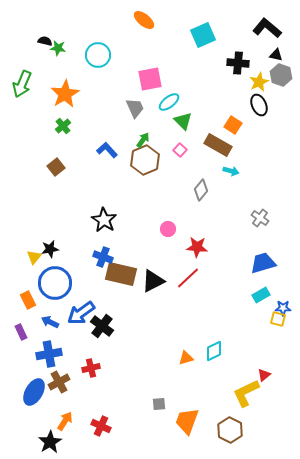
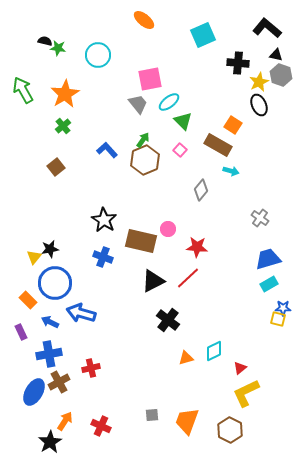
green arrow at (22, 84): moved 1 px right, 6 px down; rotated 128 degrees clockwise
gray trapezoid at (135, 108): moved 3 px right, 4 px up; rotated 15 degrees counterclockwise
blue trapezoid at (263, 263): moved 5 px right, 4 px up
brown rectangle at (121, 274): moved 20 px right, 33 px up
cyan rectangle at (261, 295): moved 8 px right, 11 px up
orange rectangle at (28, 300): rotated 18 degrees counterclockwise
blue arrow at (81, 313): rotated 52 degrees clockwise
black cross at (102, 326): moved 66 px right, 6 px up
red triangle at (264, 375): moved 24 px left, 7 px up
gray square at (159, 404): moved 7 px left, 11 px down
